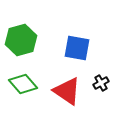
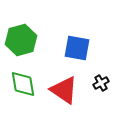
green diamond: rotated 32 degrees clockwise
red triangle: moved 3 px left, 1 px up
